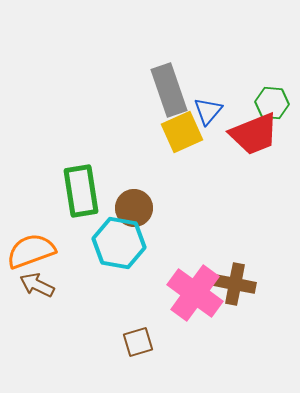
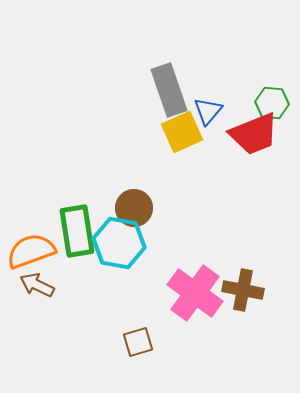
green rectangle: moved 4 px left, 40 px down
brown cross: moved 8 px right, 6 px down
